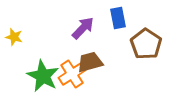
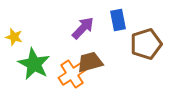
blue rectangle: moved 2 px down
brown pentagon: rotated 20 degrees clockwise
green star: moved 9 px left, 12 px up
